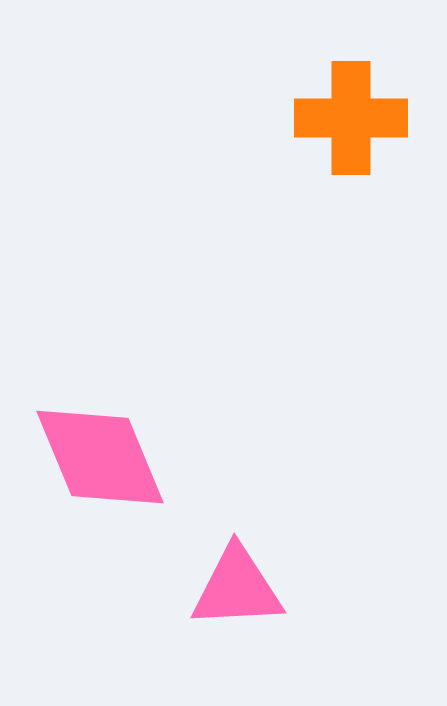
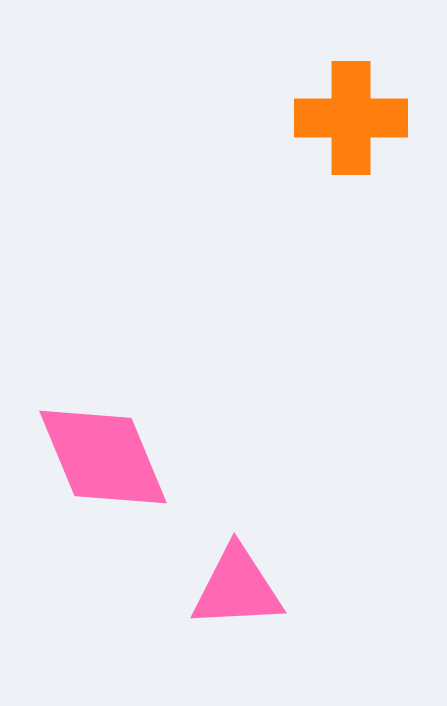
pink diamond: moved 3 px right
